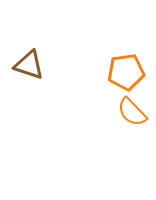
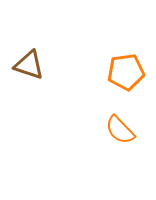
orange semicircle: moved 12 px left, 18 px down
